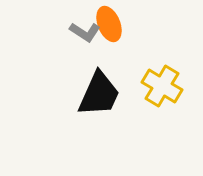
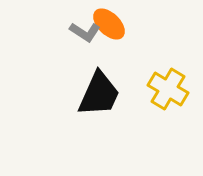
orange ellipse: rotated 24 degrees counterclockwise
yellow cross: moved 6 px right, 3 px down
